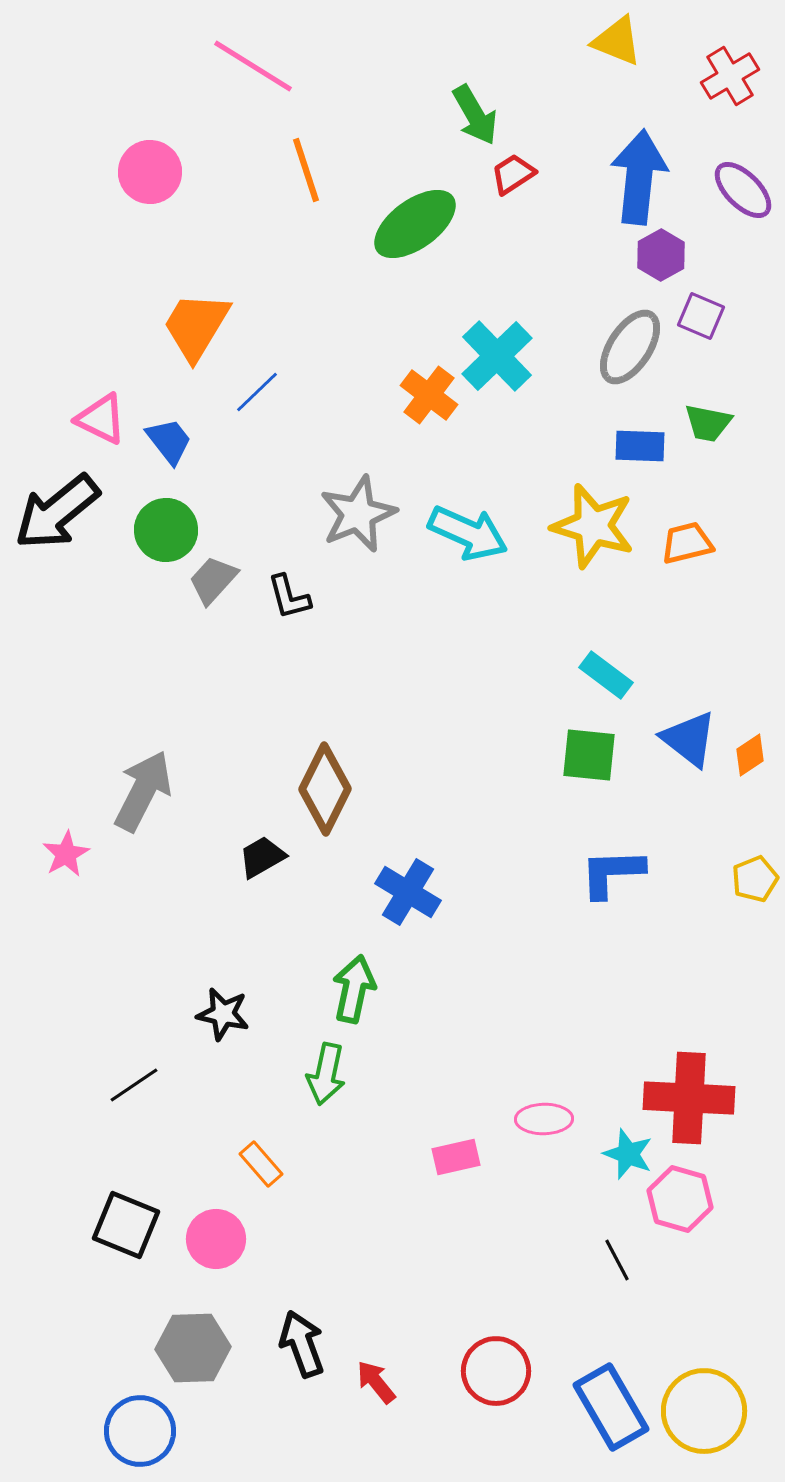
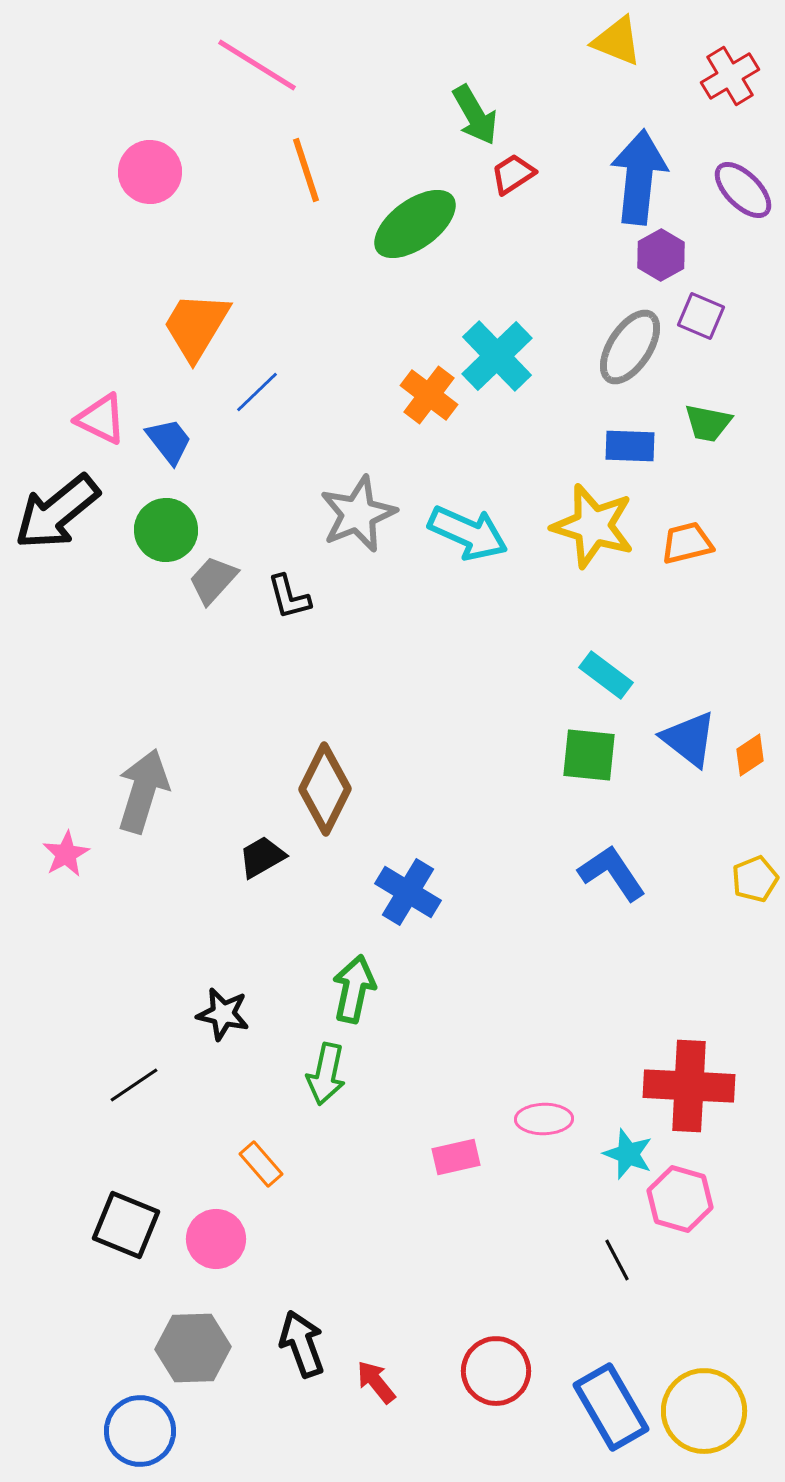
pink line at (253, 66): moved 4 px right, 1 px up
blue rectangle at (640, 446): moved 10 px left
gray arrow at (143, 791): rotated 10 degrees counterclockwise
blue L-shape at (612, 873): rotated 58 degrees clockwise
red cross at (689, 1098): moved 12 px up
